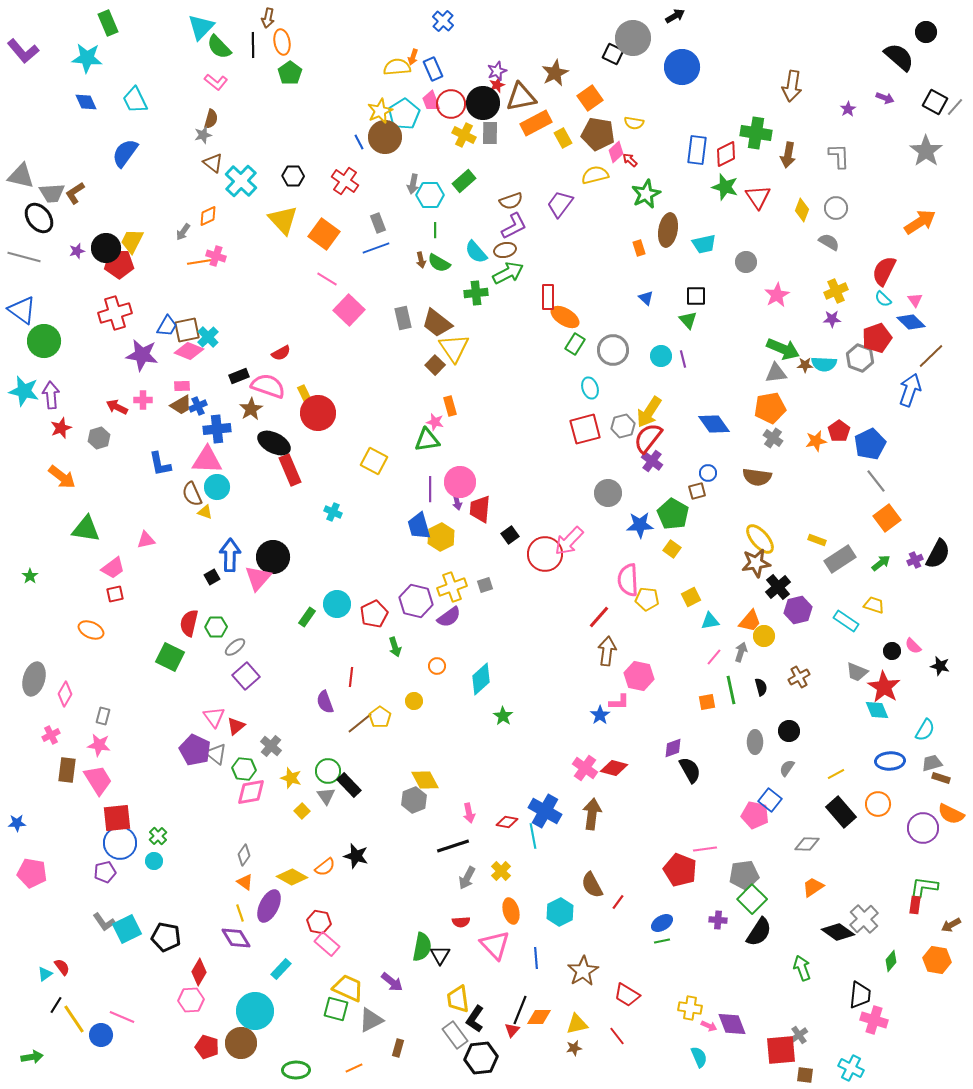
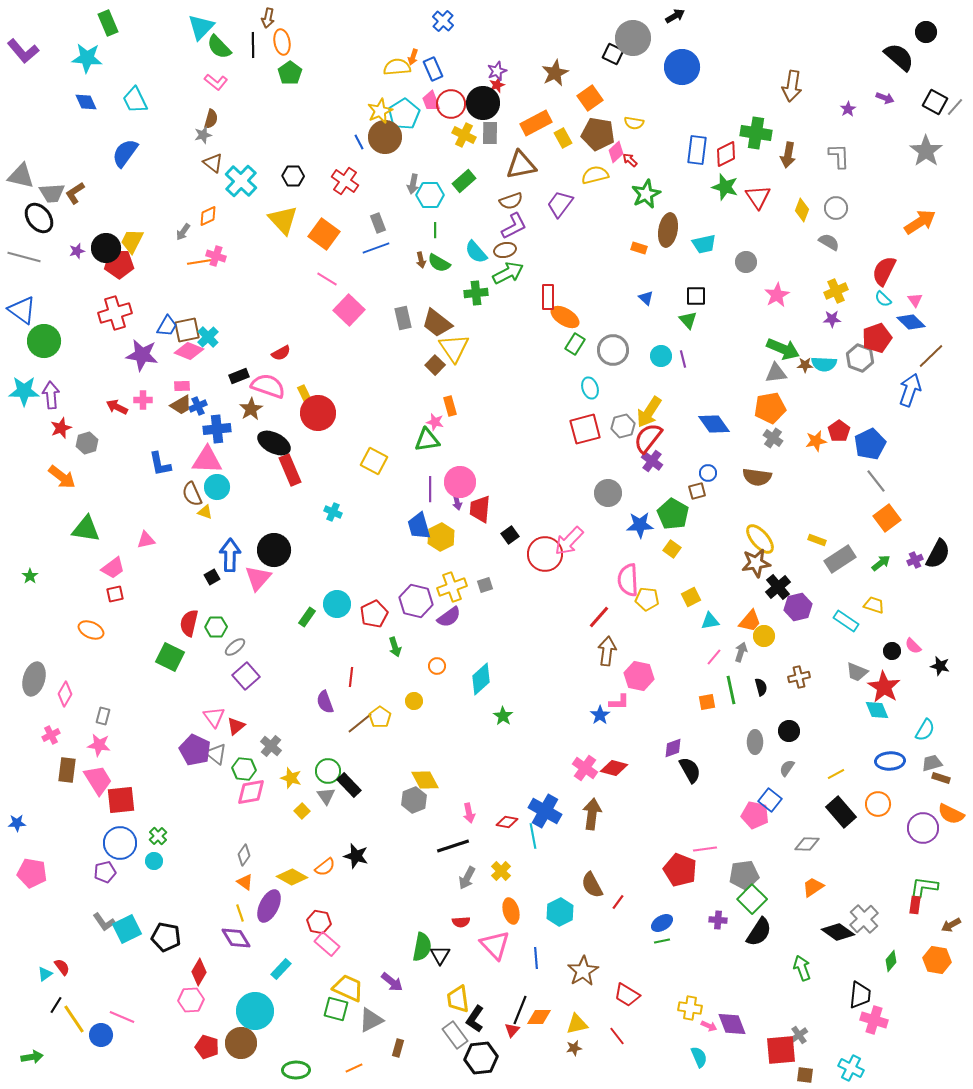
brown triangle at (521, 97): moved 68 px down
orange rectangle at (639, 248): rotated 56 degrees counterclockwise
cyan star at (24, 391): rotated 12 degrees counterclockwise
gray hexagon at (99, 438): moved 12 px left, 5 px down
black circle at (273, 557): moved 1 px right, 7 px up
purple hexagon at (798, 610): moved 3 px up
brown cross at (799, 677): rotated 15 degrees clockwise
red square at (117, 818): moved 4 px right, 18 px up
